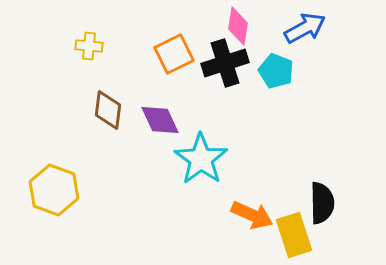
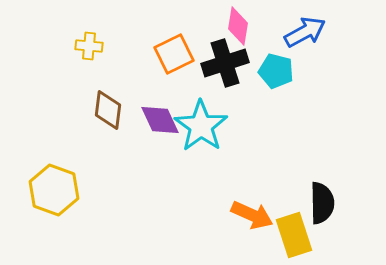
blue arrow: moved 4 px down
cyan pentagon: rotated 8 degrees counterclockwise
cyan star: moved 33 px up
